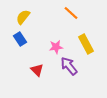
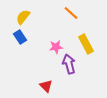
blue rectangle: moved 2 px up
purple arrow: moved 2 px up; rotated 24 degrees clockwise
red triangle: moved 9 px right, 16 px down
